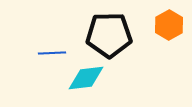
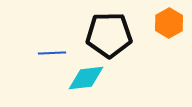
orange hexagon: moved 2 px up
